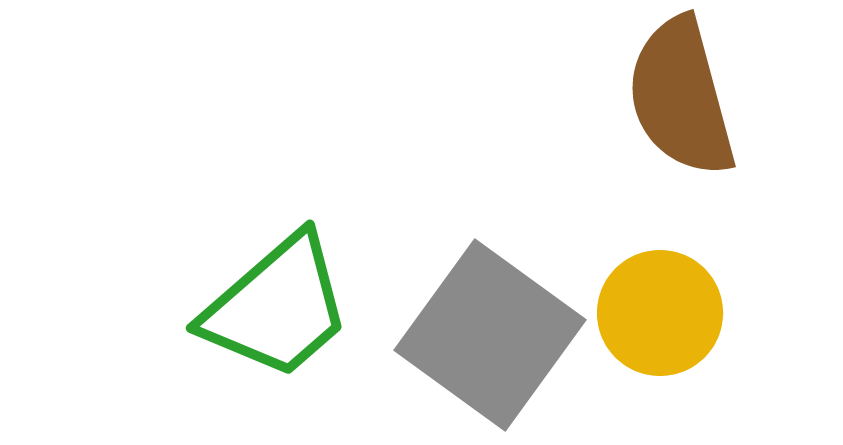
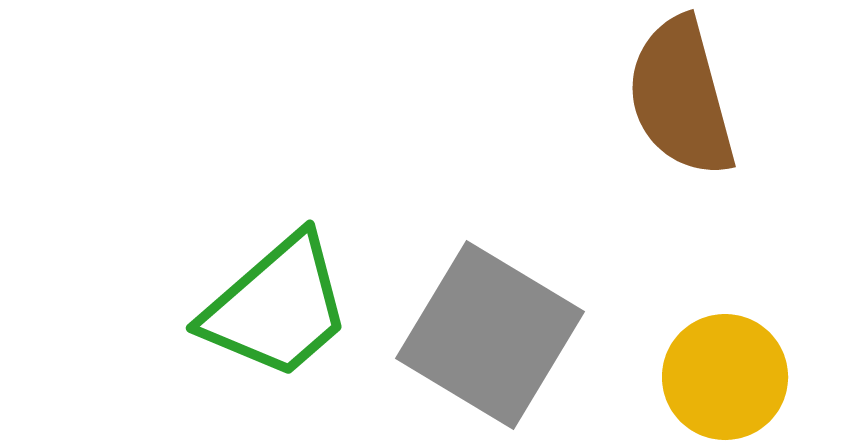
yellow circle: moved 65 px right, 64 px down
gray square: rotated 5 degrees counterclockwise
